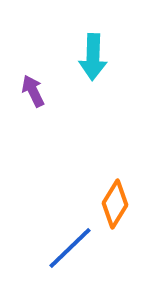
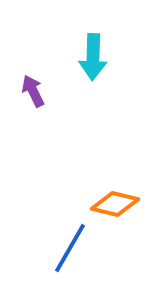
orange diamond: rotated 72 degrees clockwise
blue line: rotated 16 degrees counterclockwise
